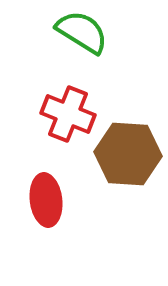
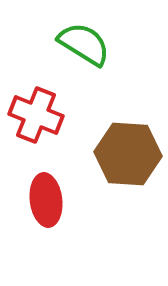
green semicircle: moved 2 px right, 12 px down
red cross: moved 32 px left, 1 px down
